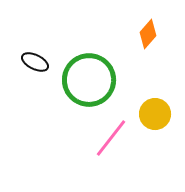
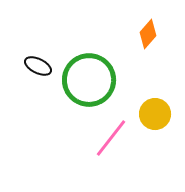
black ellipse: moved 3 px right, 4 px down
